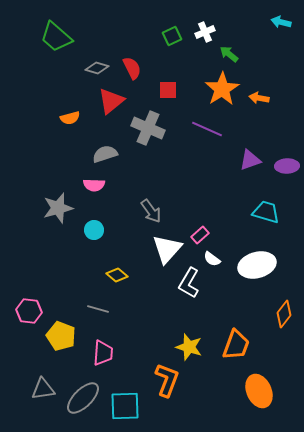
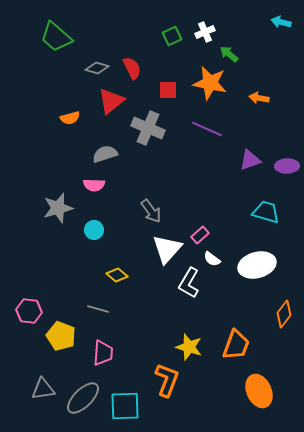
orange star: moved 12 px left, 6 px up; rotated 28 degrees counterclockwise
